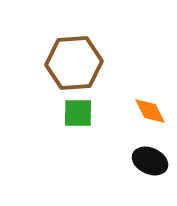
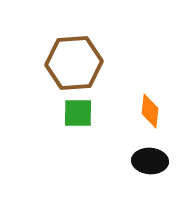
orange diamond: rotated 32 degrees clockwise
black ellipse: rotated 20 degrees counterclockwise
